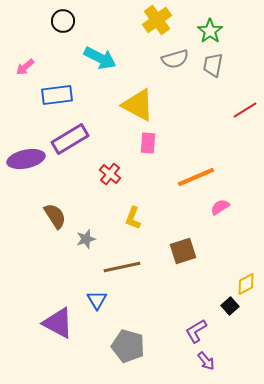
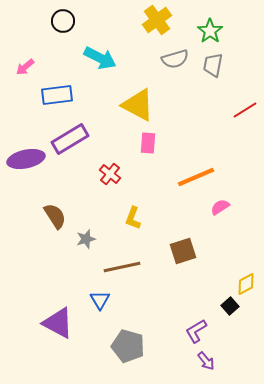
blue triangle: moved 3 px right
